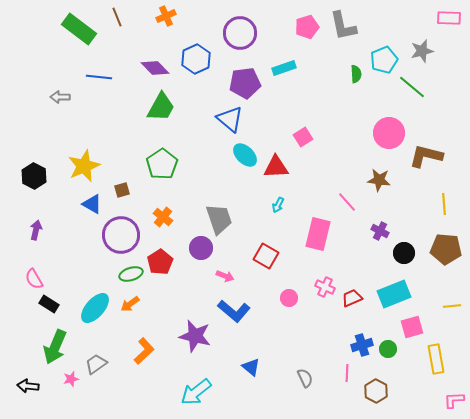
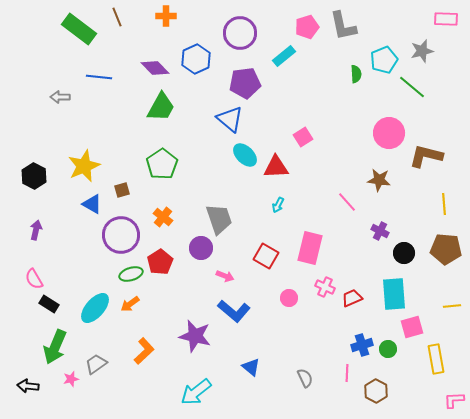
orange cross at (166, 16): rotated 24 degrees clockwise
pink rectangle at (449, 18): moved 3 px left, 1 px down
cyan rectangle at (284, 68): moved 12 px up; rotated 20 degrees counterclockwise
pink rectangle at (318, 234): moved 8 px left, 14 px down
cyan rectangle at (394, 294): rotated 72 degrees counterclockwise
